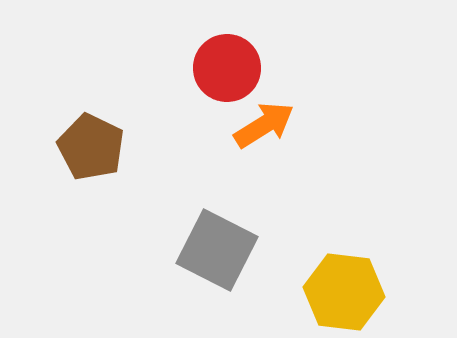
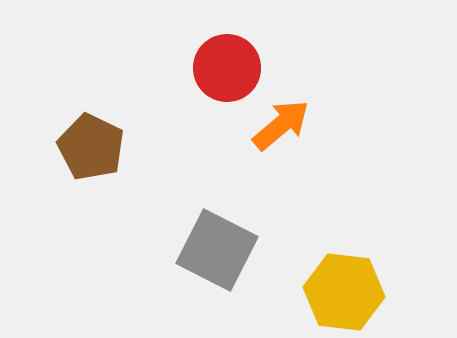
orange arrow: moved 17 px right; rotated 8 degrees counterclockwise
